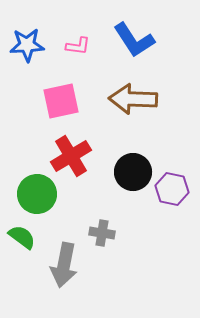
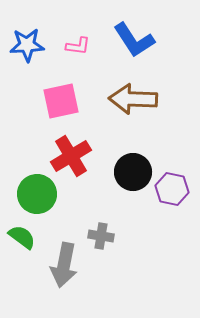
gray cross: moved 1 px left, 3 px down
